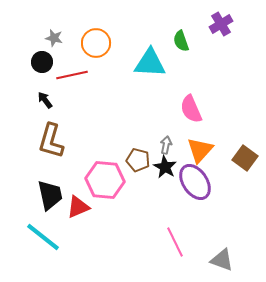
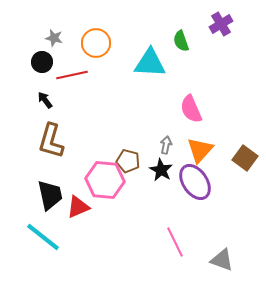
brown pentagon: moved 10 px left, 1 px down
black star: moved 4 px left, 3 px down
